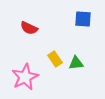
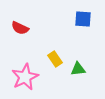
red semicircle: moved 9 px left
green triangle: moved 2 px right, 6 px down
